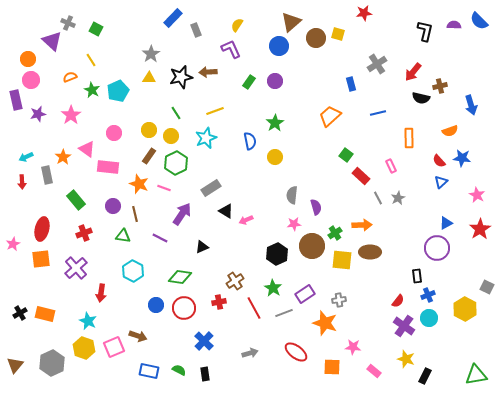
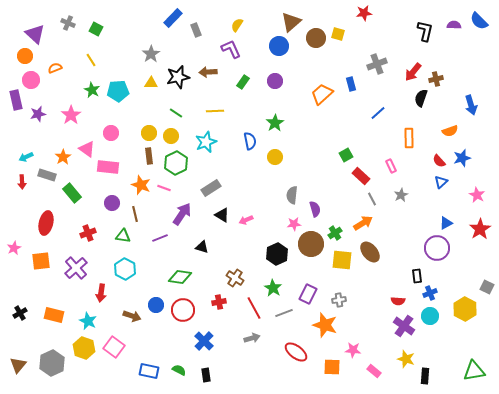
purple triangle at (52, 41): moved 17 px left, 7 px up
orange circle at (28, 59): moved 3 px left, 3 px up
gray cross at (377, 64): rotated 12 degrees clockwise
orange semicircle at (70, 77): moved 15 px left, 9 px up
black star at (181, 77): moved 3 px left
yellow triangle at (149, 78): moved 2 px right, 5 px down
green rectangle at (249, 82): moved 6 px left
brown cross at (440, 86): moved 4 px left, 7 px up
cyan pentagon at (118, 91): rotated 20 degrees clockwise
black semicircle at (421, 98): rotated 96 degrees clockwise
yellow line at (215, 111): rotated 18 degrees clockwise
green line at (176, 113): rotated 24 degrees counterclockwise
blue line at (378, 113): rotated 28 degrees counterclockwise
orange trapezoid at (330, 116): moved 8 px left, 22 px up
yellow circle at (149, 130): moved 3 px down
pink circle at (114, 133): moved 3 px left
cyan star at (206, 138): moved 4 px down
green square at (346, 155): rotated 24 degrees clockwise
brown rectangle at (149, 156): rotated 42 degrees counterclockwise
blue star at (462, 158): rotated 24 degrees counterclockwise
gray rectangle at (47, 175): rotated 60 degrees counterclockwise
orange star at (139, 184): moved 2 px right, 1 px down
gray line at (378, 198): moved 6 px left, 1 px down
gray star at (398, 198): moved 3 px right, 3 px up
green rectangle at (76, 200): moved 4 px left, 7 px up
purple circle at (113, 206): moved 1 px left, 3 px up
purple semicircle at (316, 207): moved 1 px left, 2 px down
black triangle at (226, 211): moved 4 px left, 4 px down
orange arrow at (362, 225): moved 1 px right, 2 px up; rotated 30 degrees counterclockwise
red ellipse at (42, 229): moved 4 px right, 6 px up
red cross at (84, 233): moved 4 px right
purple line at (160, 238): rotated 49 degrees counterclockwise
pink star at (13, 244): moved 1 px right, 4 px down
brown circle at (312, 246): moved 1 px left, 2 px up
black triangle at (202, 247): rotated 40 degrees clockwise
brown ellipse at (370, 252): rotated 50 degrees clockwise
orange square at (41, 259): moved 2 px down
cyan hexagon at (133, 271): moved 8 px left, 2 px up
brown cross at (235, 281): moved 3 px up; rotated 24 degrees counterclockwise
purple rectangle at (305, 294): moved 3 px right; rotated 30 degrees counterclockwise
blue cross at (428, 295): moved 2 px right, 2 px up
red semicircle at (398, 301): rotated 56 degrees clockwise
red circle at (184, 308): moved 1 px left, 2 px down
orange rectangle at (45, 314): moved 9 px right, 1 px down
cyan circle at (429, 318): moved 1 px right, 2 px up
orange star at (325, 323): moved 2 px down
brown arrow at (138, 336): moved 6 px left, 20 px up
pink square at (114, 347): rotated 30 degrees counterclockwise
pink star at (353, 347): moved 3 px down
gray arrow at (250, 353): moved 2 px right, 15 px up
brown triangle at (15, 365): moved 3 px right
black rectangle at (205, 374): moved 1 px right, 1 px down
green triangle at (476, 375): moved 2 px left, 4 px up
black rectangle at (425, 376): rotated 21 degrees counterclockwise
